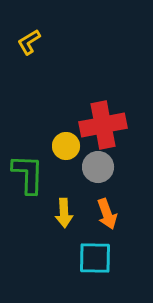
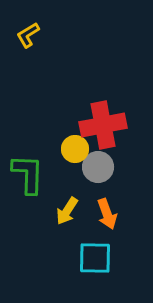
yellow L-shape: moved 1 px left, 7 px up
yellow circle: moved 9 px right, 3 px down
yellow arrow: moved 3 px right, 2 px up; rotated 36 degrees clockwise
